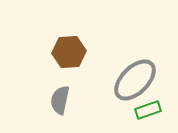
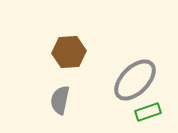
green rectangle: moved 2 px down
